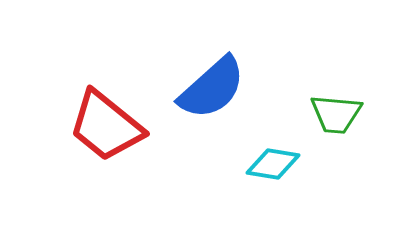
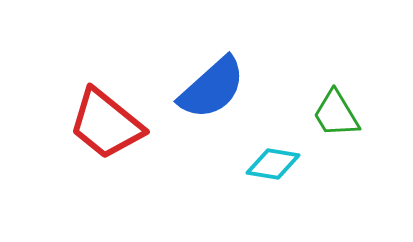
green trapezoid: rotated 54 degrees clockwise
red trapezoid: moved 2 px up
